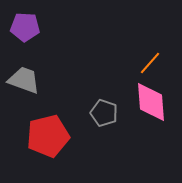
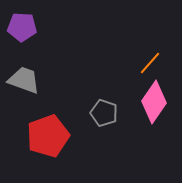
purple pentagon: moved 3 px left
pink diamond: moved 3 px right; rotated 39 degrees clockwise
red pentagon: rotated 6 degrees counterclockwise
